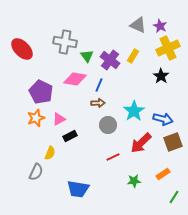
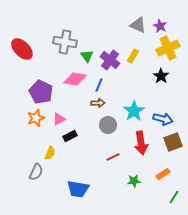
red arrow: rotated 55 degrees counterclockwise
